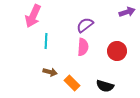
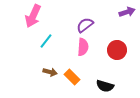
cyan line: rotated 35 degrees clockwise
red circle: moved 1 px up
orange rectangle: moved 6 px up
